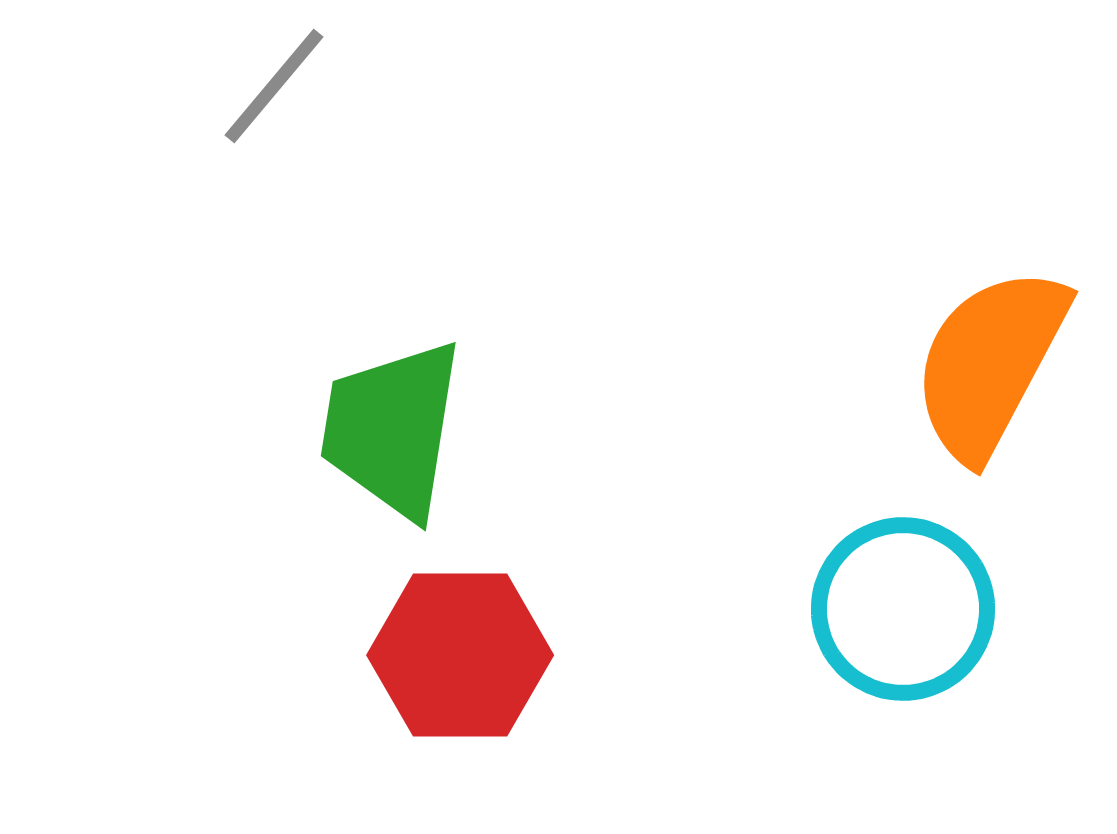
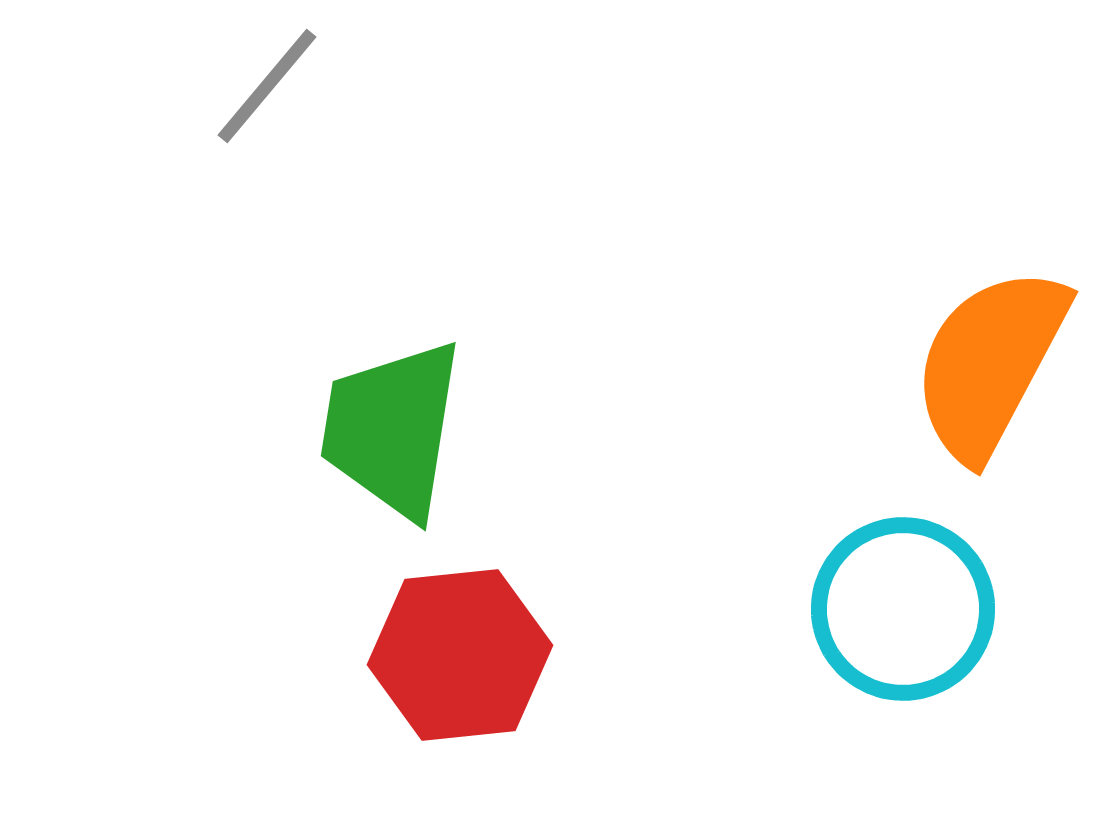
gray line: moved 7 px left
red hexagon: rotated 6 degrees counterclockwise
